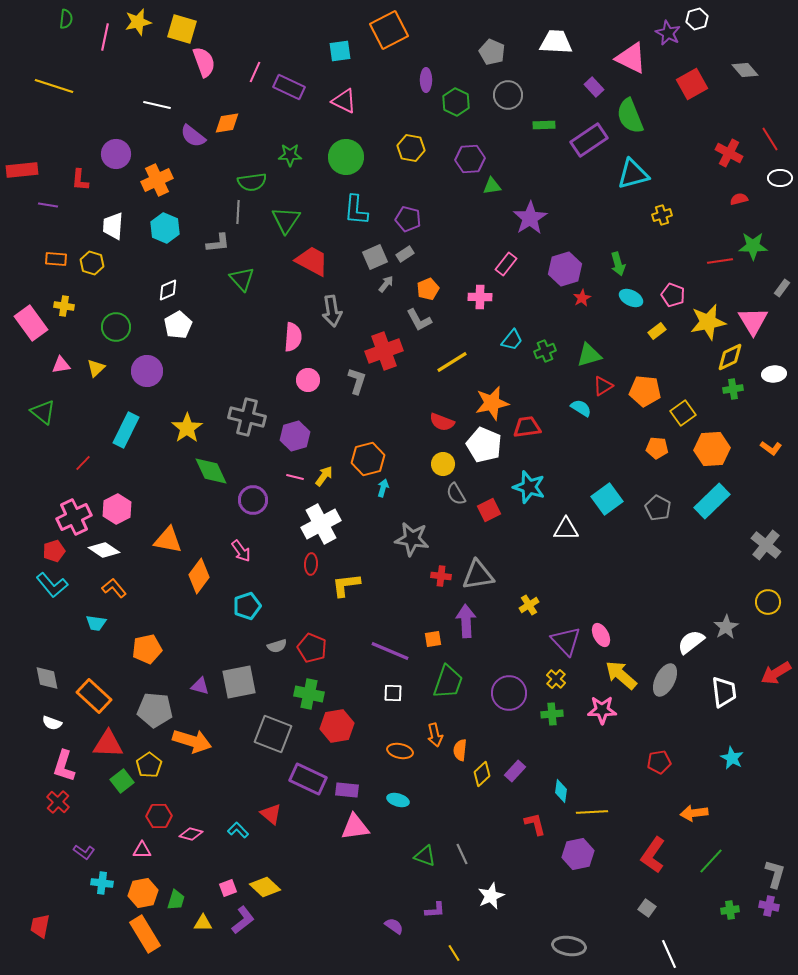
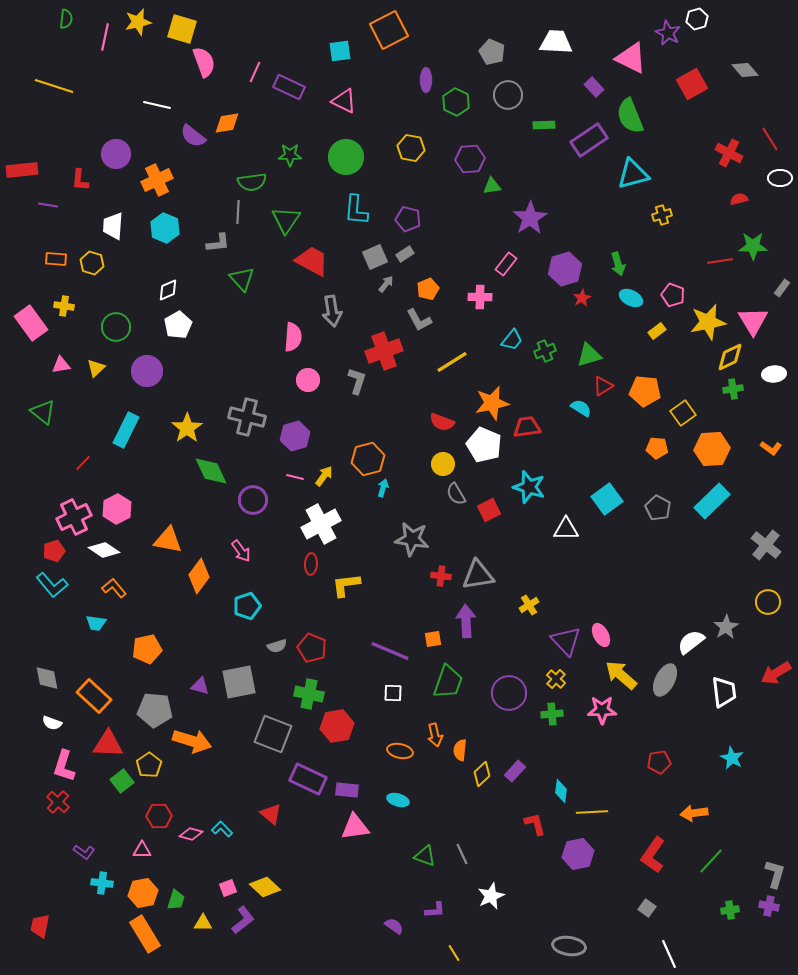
cyan L-shape at (238, 830): moved 16 px left, 1 px up
